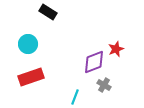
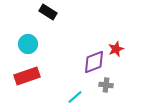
red rectangle: moved 4 px left, 1 px up
gray cross: moved 2 px right; rotated 24 degrees counterclockwise
cyan line: rotated 28 degrees clockwise
